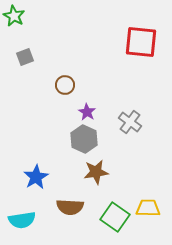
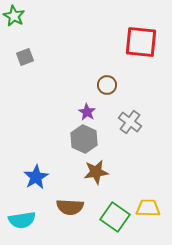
brown circle: moved 42 px right
